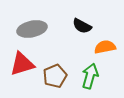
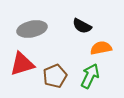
orange semicircle: moved 4 px left, 1 px down
green arrow: rotated 10 degrees clockwise
